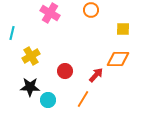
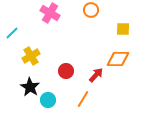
cyan line: rotated 32 degrees clockwise
red circle: moved 1 px right
black star: rotated 30 degrees clockwise
